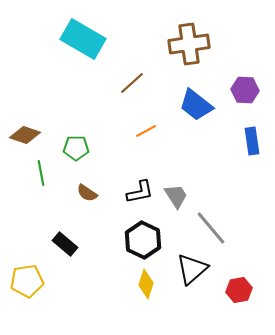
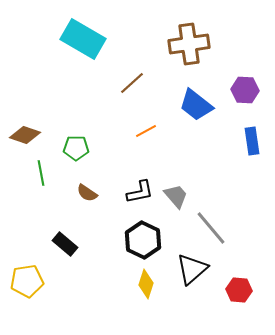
gray trapezoid: rotated 8 degrees counterclockwise
red hexagon: rotated 15 degrees clockwise
